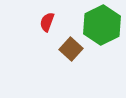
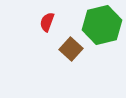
green hexagon: rotated 12 degrees clockwise
